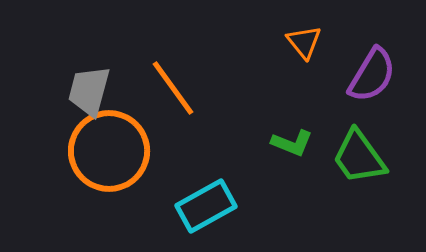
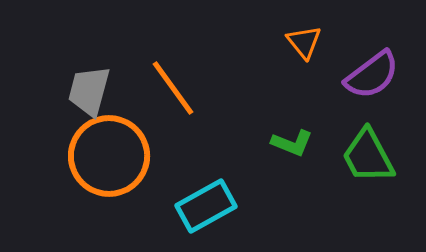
purple semicircle: rotated 22 degrees clockwise
orange circle: moved 5 px down
green trapezoid: moved 9 px right, 1 px up; rotated 8 degrees clockwise
